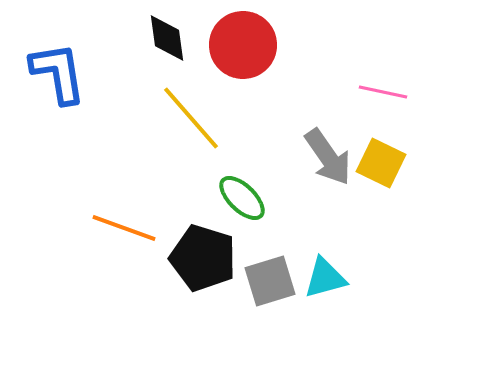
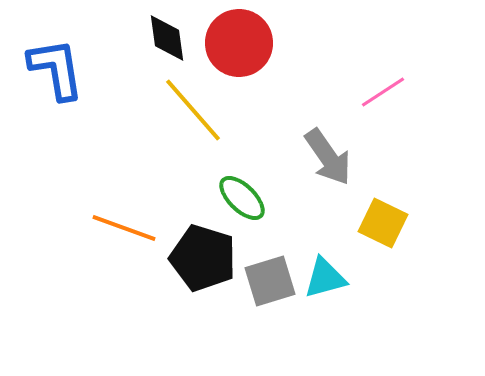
red circle: moved 4 px left, 2 px up
blue L-shape: moved 2 px left, 4 px up
pink line: rotated 45 degrees counterclockwise
yellow line: moved 2 px right, 8 px up
yellow square: moved 2 px right, 60 px down
